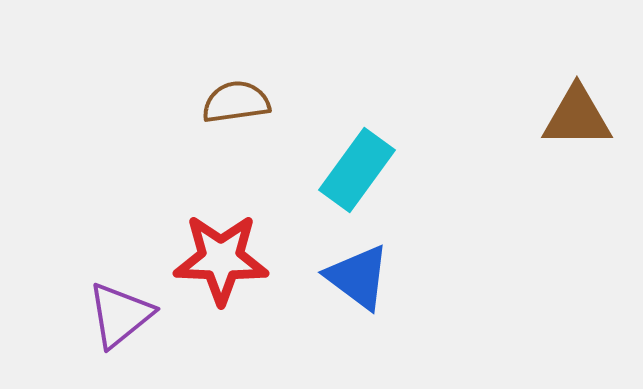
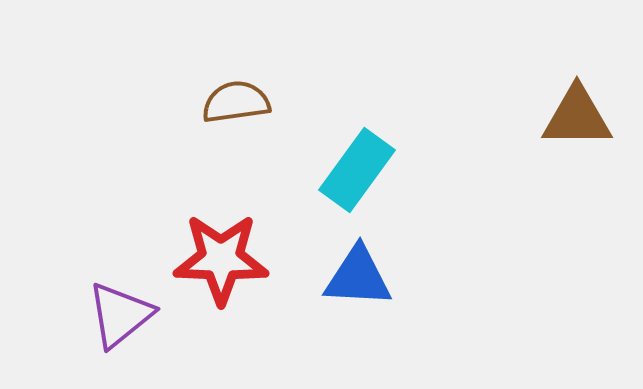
blue triangle: rotated 34 degrees counterclockwise
